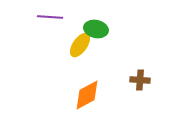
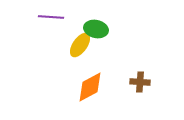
purple line: moved 1 px right
brown cross: moved 2 px down
orange diamond: moved 3 px right, 8 px up
